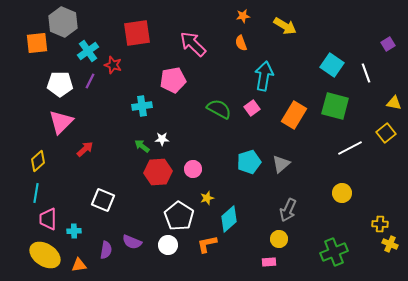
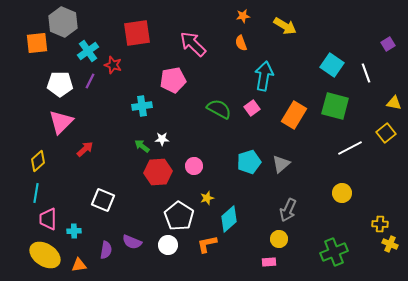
pink circle at (193, 169): moved 1 px right, 3 px up
